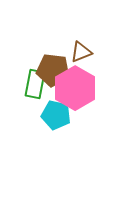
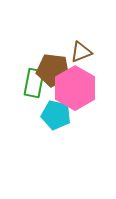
green rectangle: moved 1 px left, 1 px up
